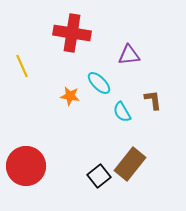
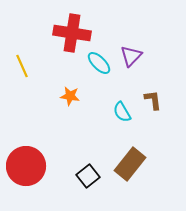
purple triangle: moved 2 px right, 1 px down; rotated 40 degrees counterclockwise
cyan ellipse: moved 20 px up
black square: moved 11 px left
